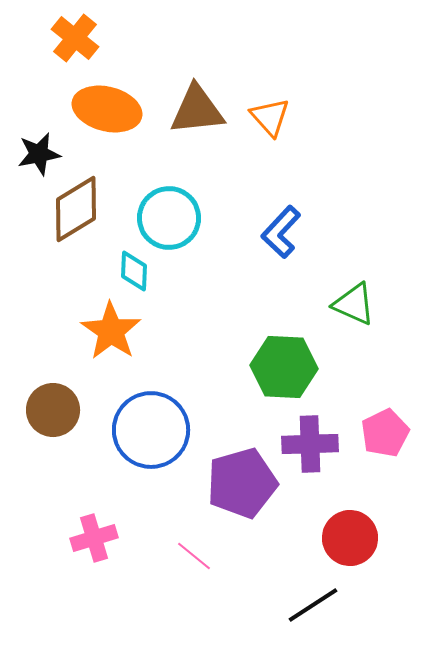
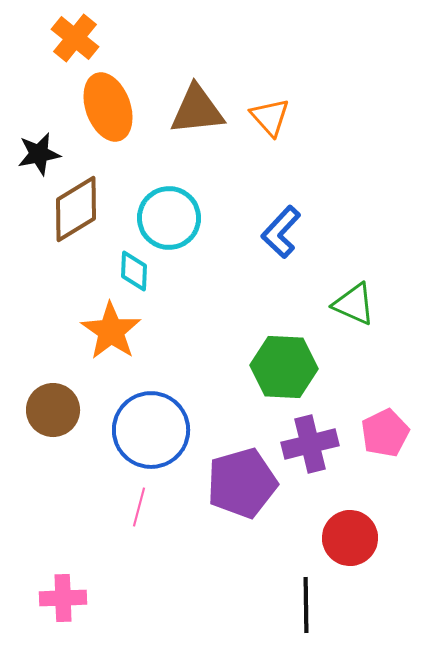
orange ellipse: moved 1 px right, 2 px up; rotated 56 degrees clockwise
purple cross: rotated 12 degrees counterclockwise
pink cross: moved 31 px left, 60 px down; rotated 15 degrees clockwise
pink line: moved 55 px left, 49 px up; rotated 66 degrees clockwise
black line: moved 7 px left; rotated 58 degrees counterclockwise
